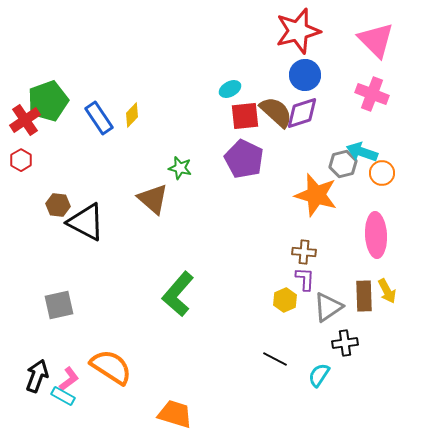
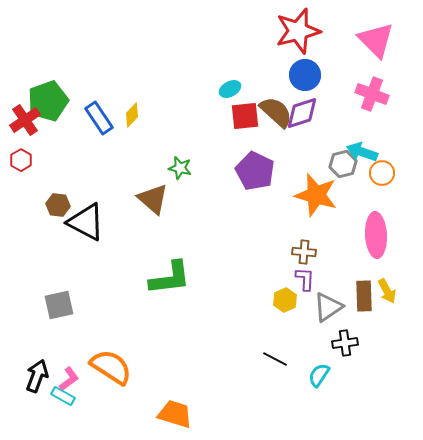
purple pentagon: moved 11 px right, 12 px down
green L-shape: moved 8 px left, 16 px up; rotated 138 degrees counterclockwise
